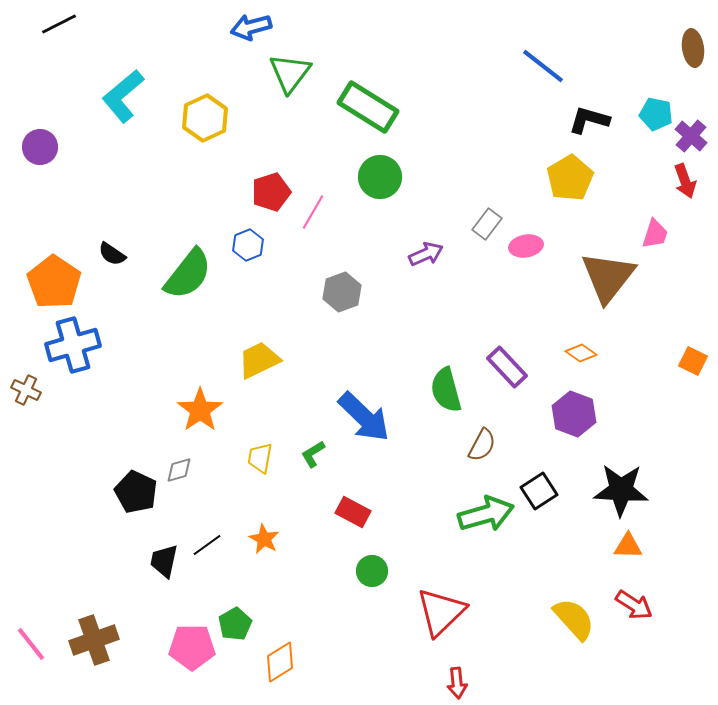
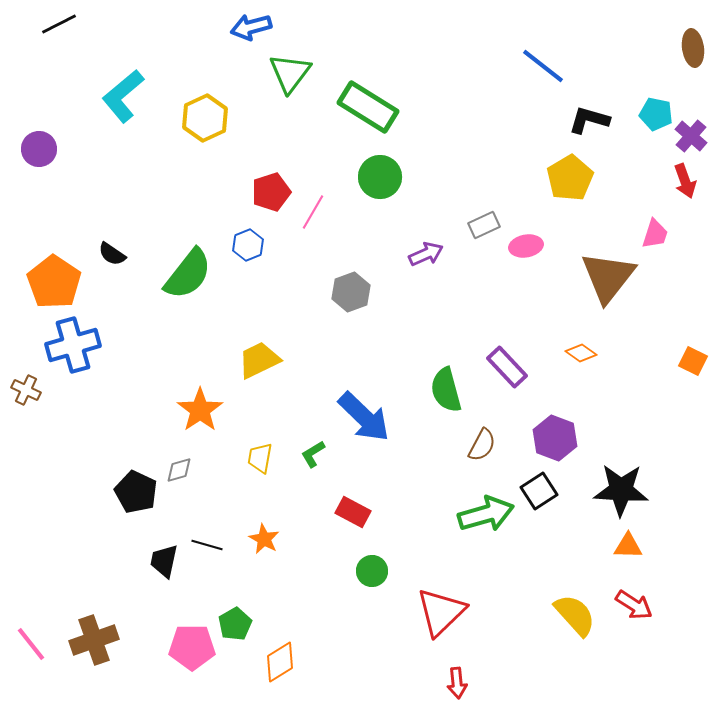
purple circle at (40, 147): moved 1 px left, 2 px down
gray rectangle at (487, 224): moved 3 px left, 1 px down; rotated 28 degrees clockwise
gray hexagon at (342, 292): moved 9 px right
purple hexagon at (574, 414): moved 19 px left, 24 px down
black line at (207, 545): rotated 52 degrees clockwise
yellow semicircle at (574, 619): moved 1 px right, 4 px up
